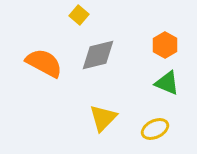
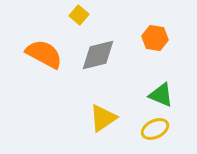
orange hexagon: moved 10 px left, 7 px up; rotated 20 degrees counterclockwise
orange semicircle: moved 9 px up
green triangle: moved 6 px left, 12 px down
yellow triangle: rotated 12 degrees clockwise
